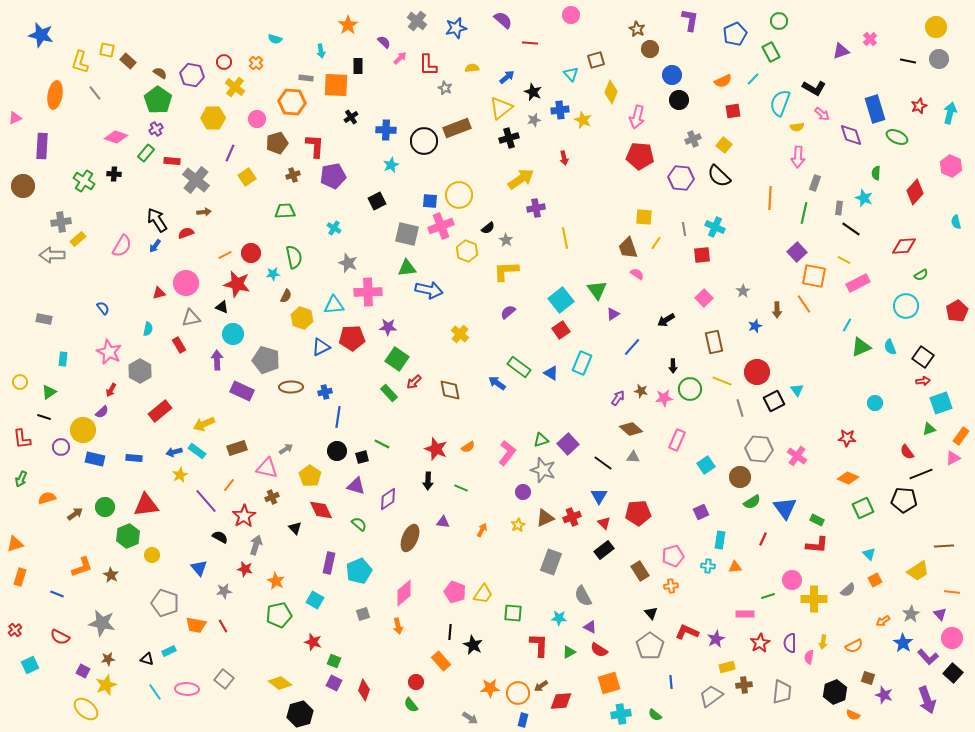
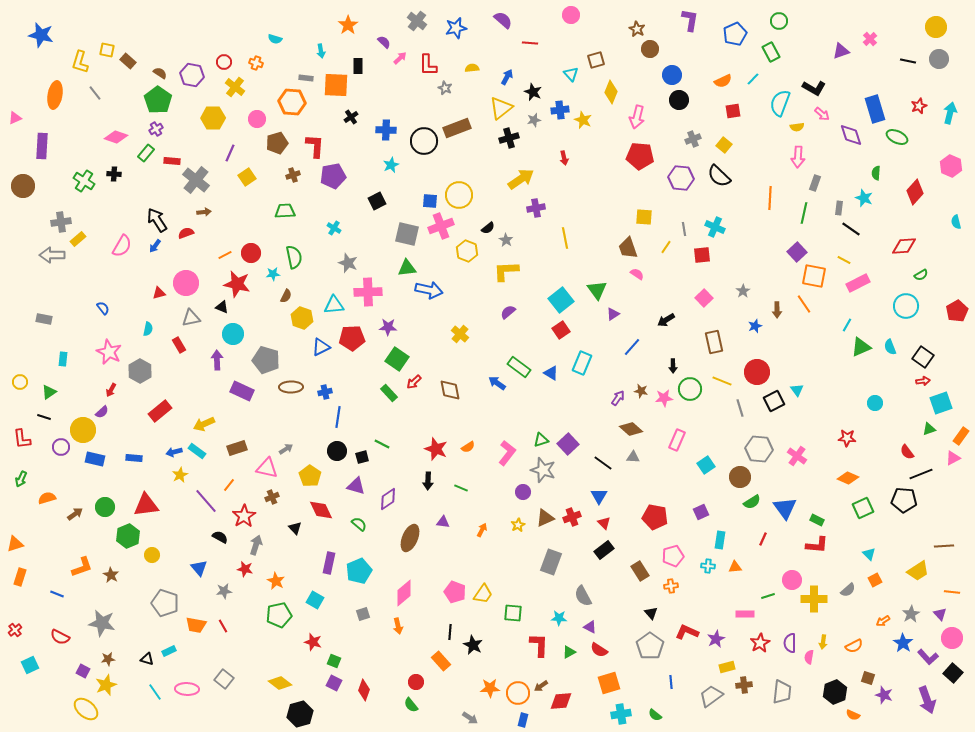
orange cross at (256, 63): rotated 24 degrees counterclockwise
blue arrow at (507, 77): rotated 21 degrees counterclockwise
yellow line at (656, 243): moved 10 px right, 4 px down
red pentagon at (638, 513): moved 17 px right, 4 px down; rotated 15 degrees clockwise
